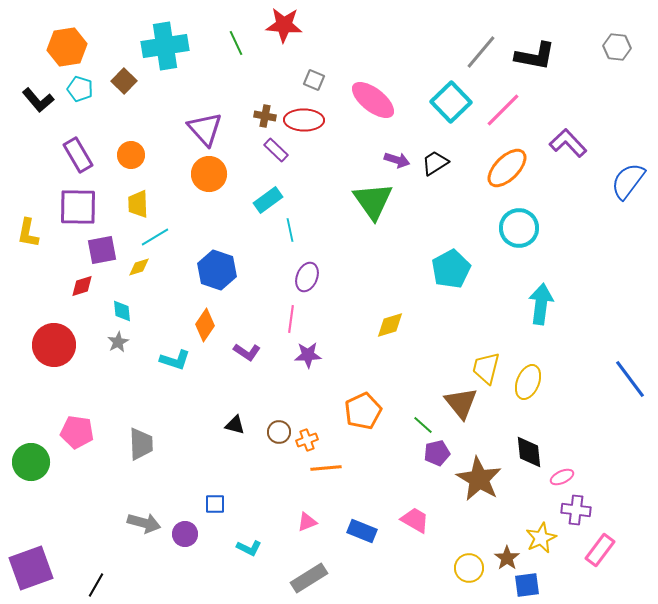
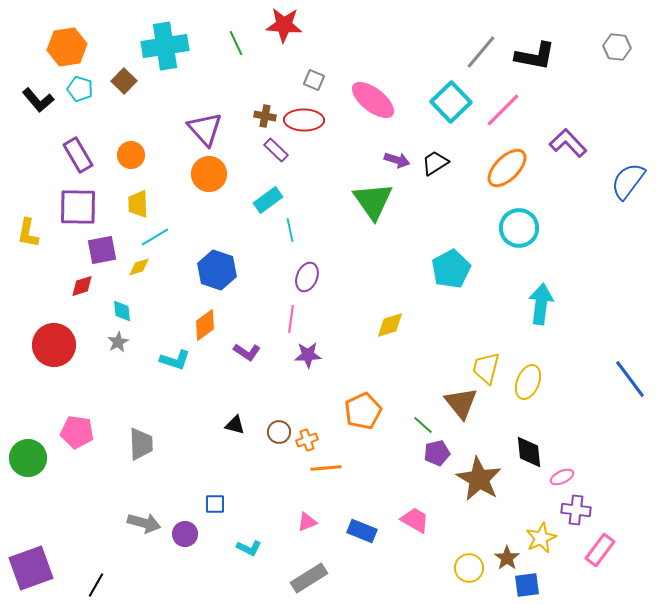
orange diamond at (205, 325): rotated 20 degrees clockwise
green circle at (31, 462): moved 3 px left, 4 px up
